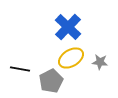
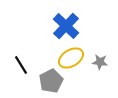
blue cross: moved 2 px left, 1 px up
black line: moved 1 px right, 4 px up; rotated 48 degrees clockwise
